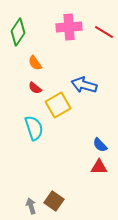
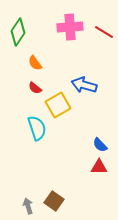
pink cross: moved 1 px right
cyan semicircle: moved 3 px right
gray arrow: moved 3 px left
